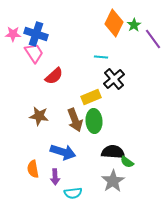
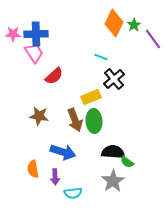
blue cross: rotated 20 degrees counterclockwise
cyan line: rotated 16 degrees clockwise
